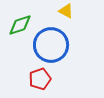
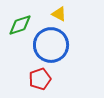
yellow triangle: moved 7 px left, 3 px down
